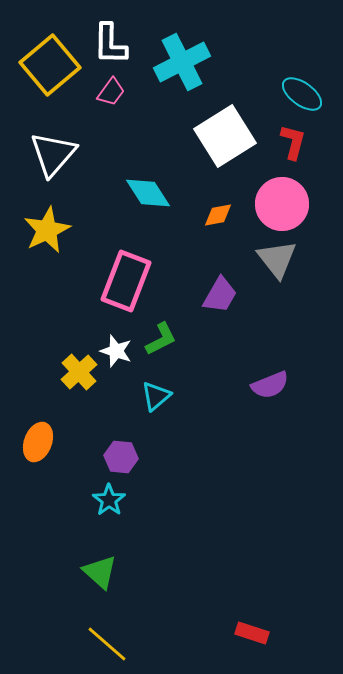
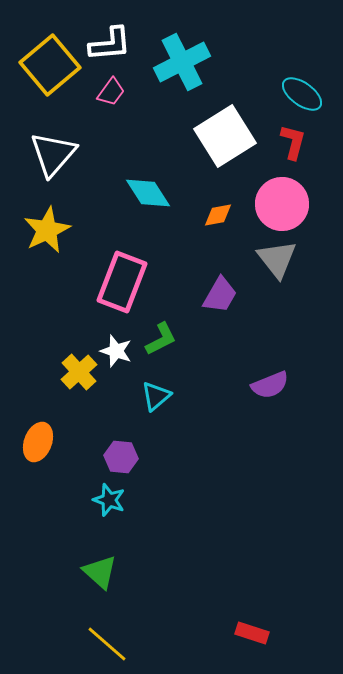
white L-shape: rotated 96 degrees counterclockwise
pink rectangle: moved 4 px left, 1 px down
cyan star: rotated 16 degrees counterclockwise
